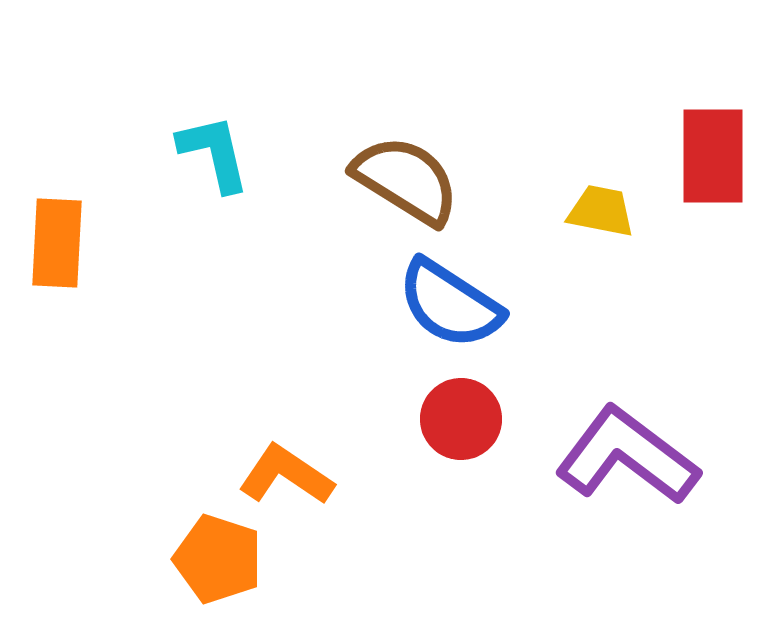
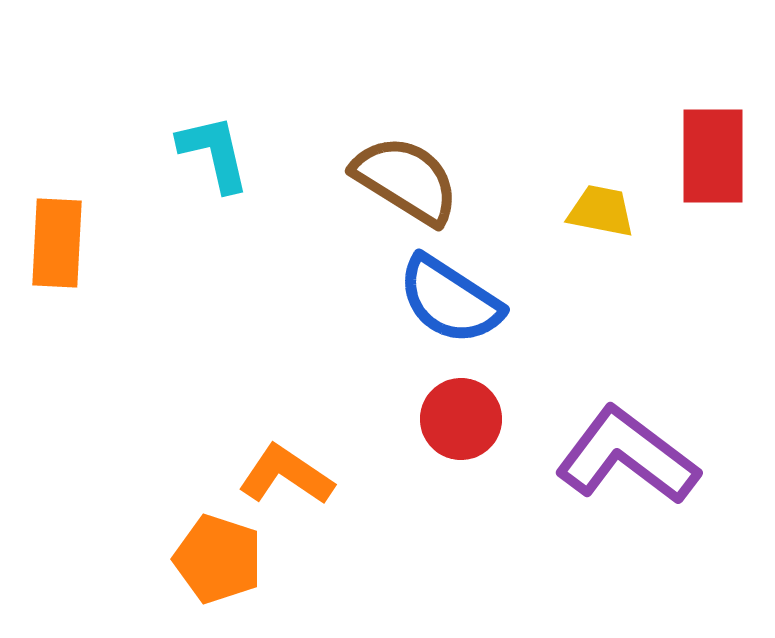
blue semicircle: moved 4 px up
